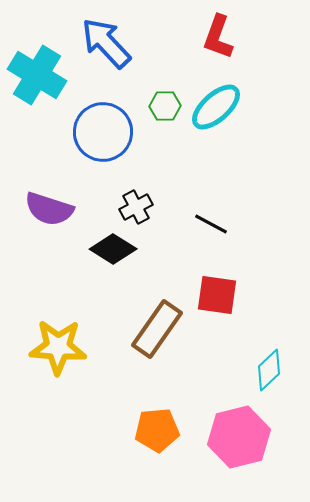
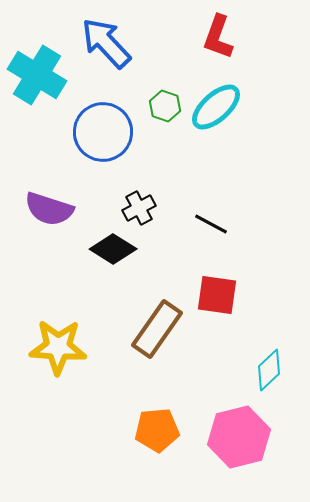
green hexagon: rotated 20 degrees clockwise
black cross: moved 3 px right, 1 px down
